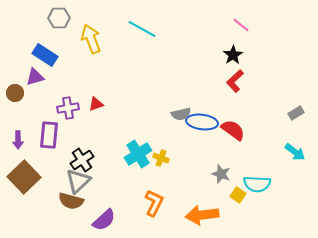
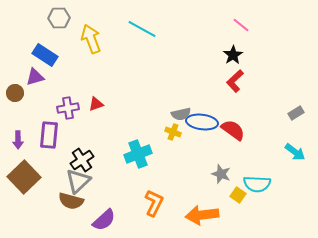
cyan cross: rotated 12 degrees clockwise
yellow cross: moved 12 px right, 26 px up
